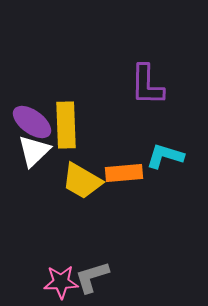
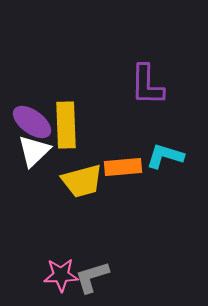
orange rectangle: moved 1 px left, 6 px up
yellow trapezoid: rotated 45 degrees counterclockwise
pink star: moved 7 px up
